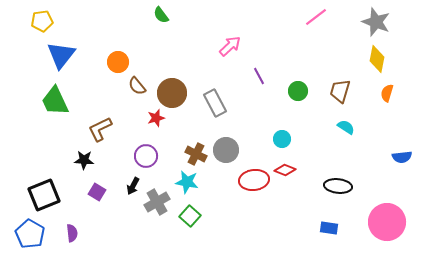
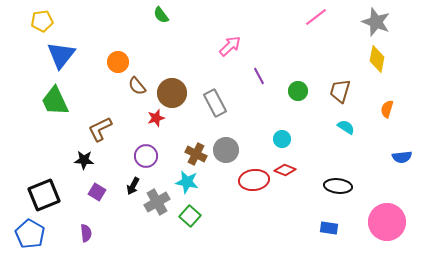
orange semicircle: moved 16 px down
purple semicircle: moved 14 px right
